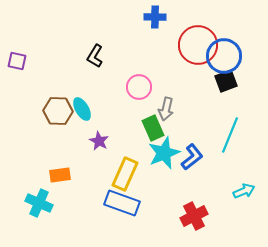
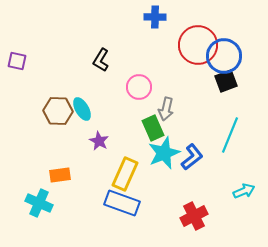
black L-shape: moved 6 px right, 4 px down
